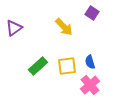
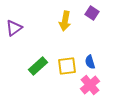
yellow arrow: moved 1 px right, 6 px up; rotated 54 degrees clockwise
